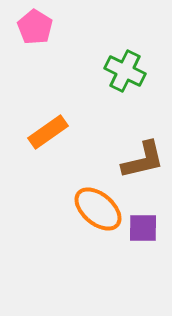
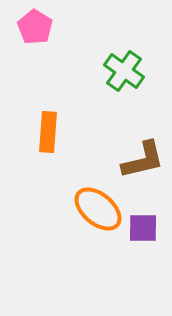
green cross: moved 1 px left; rotated 9 degrees clockwise
orange rectangle: rotated 51 degrees counterclockwise
